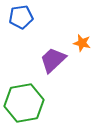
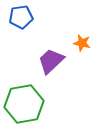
purple trapezoid: moved 2 px left, 1 px down
green hexagon: moved 1 px down
